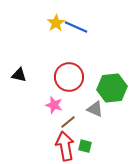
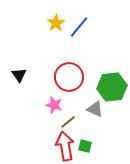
blue line: moved 3 px right; rotated 75 degrees counterclockwise
black triangle: rotated 42 degrees clockwise
green hexagon: moved 1 px up
